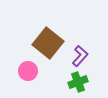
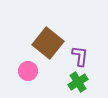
purple L-shape: rotated 35 degrees counterclockwise
green cross: rotated 12 degrees counterclockwise
